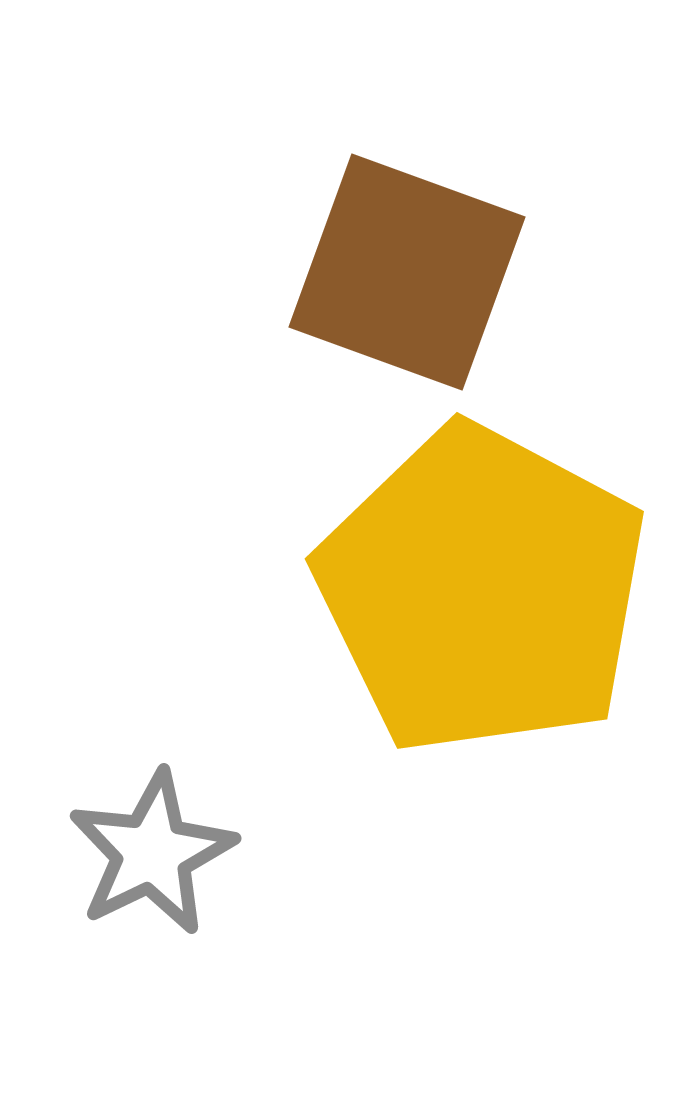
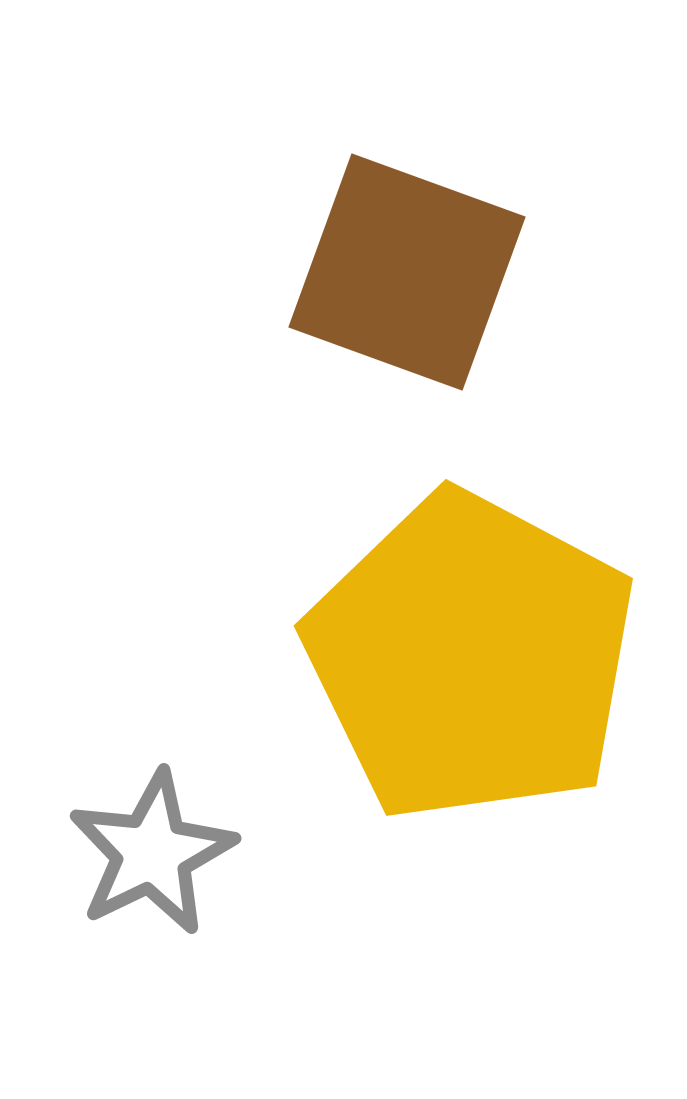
yellow pentagon: moved 11 px left, 67 px down
